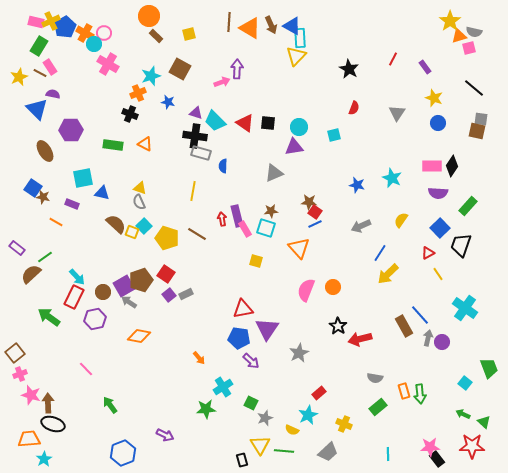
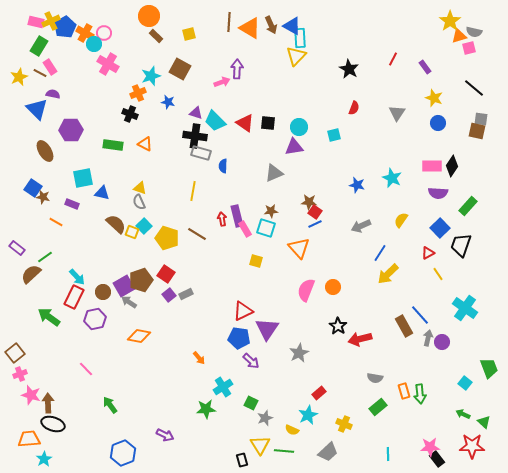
red triangle at (243, 309): moved 2 px down; rotated 15 degrees counterclockwise
